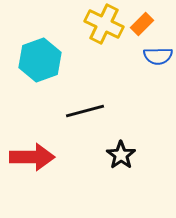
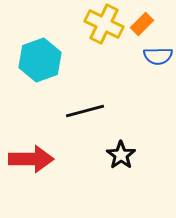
red arrow: moved 1 px left, 2 px down
